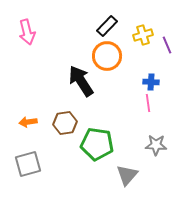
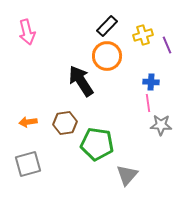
gray star: moved 5 px right, 20 px up
